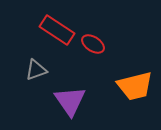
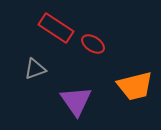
red rectangle: moved 1 px left, 2 px up
gray triangle: moved 1 px left, 1 px up
purple triangle: moved 6 px right
